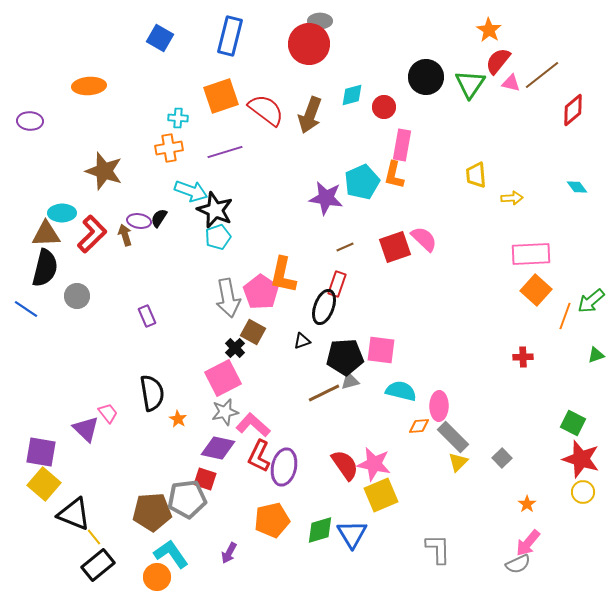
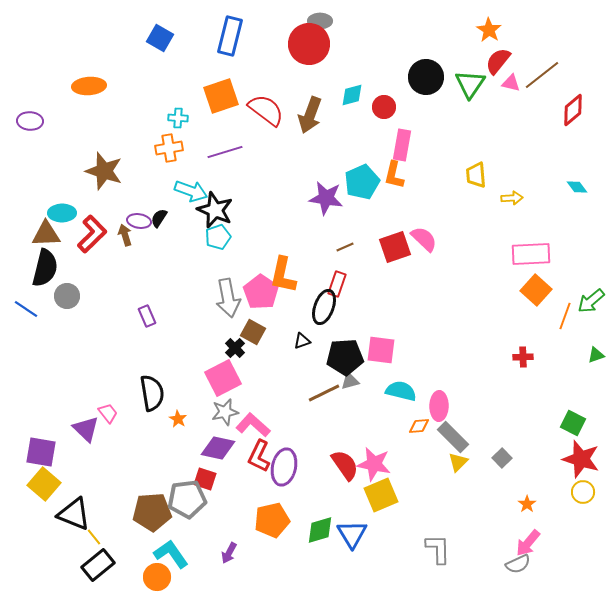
gray circle at (77, 296): moved 10 px left
